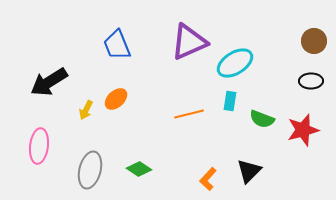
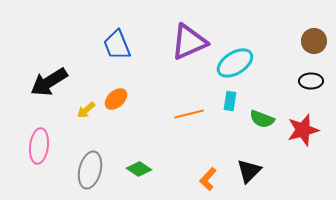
yellow arrow: rotated 24 degrees clockwise
